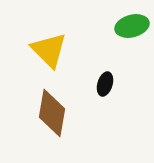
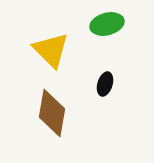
green ellipse: moved 25 px left, 2 px up
yellow triangle: moved 2 px right
